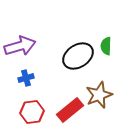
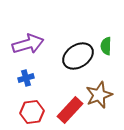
purple arrow: moved 8 px right, 2 px up
red rectangle: rotated 8 degrees counterclockwise
